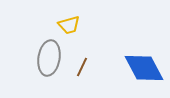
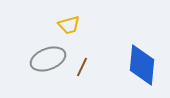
gray ellipse: moved 1 px left, 1 px down; rotated 60 degrees clockwise
blue diamond: moved 2 px left, 3 px up; rotated 33 degrees clockwise
